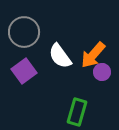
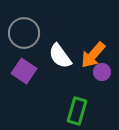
gray circle: moved 1 px down
purple square: rotated 20 degrees counterclockwise
green rectangle: moved 1 px up
